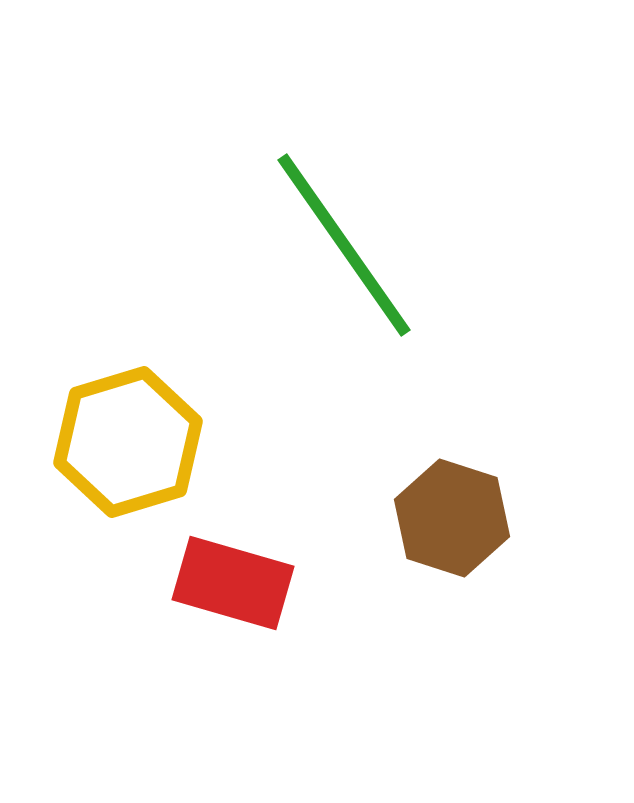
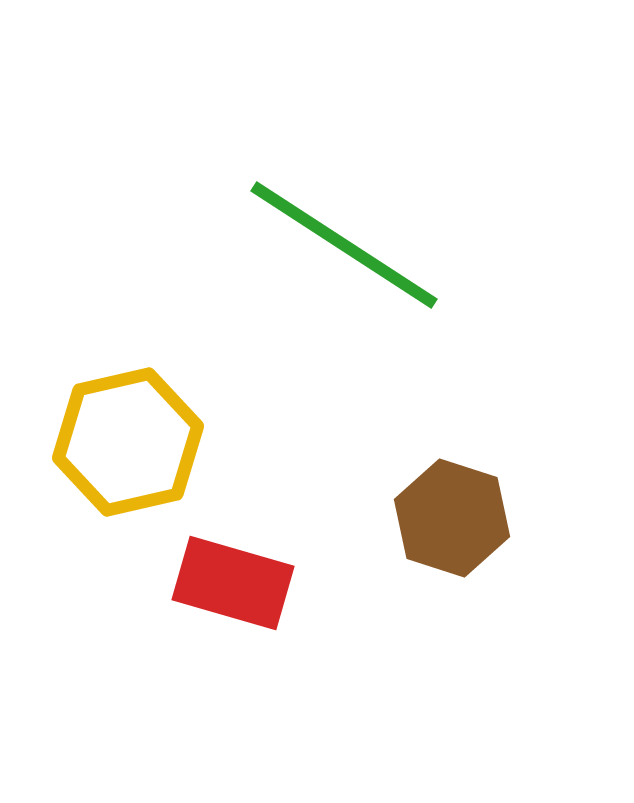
green line: rotated 22 degrees counterclockwise
yellow hexagon: rotated 4 degrees clockwise
